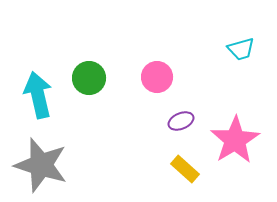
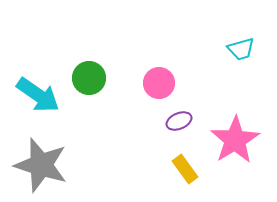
pink circle: moved 2 px right, 6 px down
cyan arrow: rotated 138 degrees clockwise
purple ellipse: moved 2 px left
yellow rectangle: rotated 12 degrees clockwise
